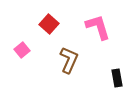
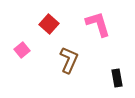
pink L-shape: moved 3 px up
